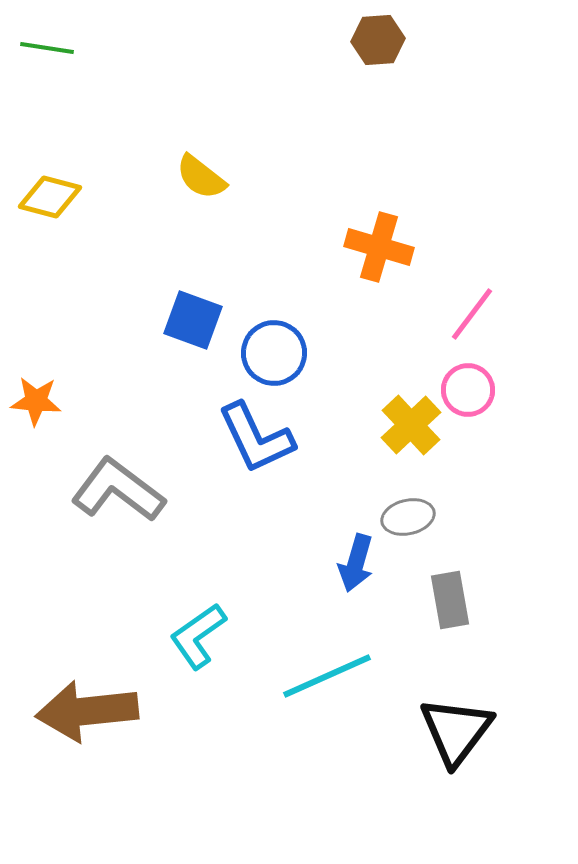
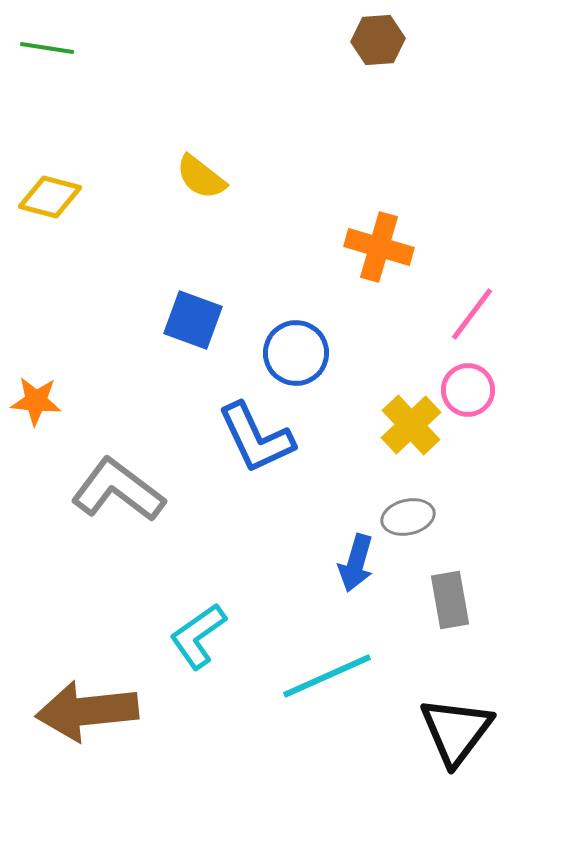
blue circle: moved 22 px right
